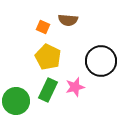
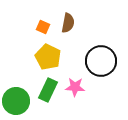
brown semicircle: moved 3 px down; rotated 84 degrees counterclockwise
pink star: rotated 18 degrees clockwise
